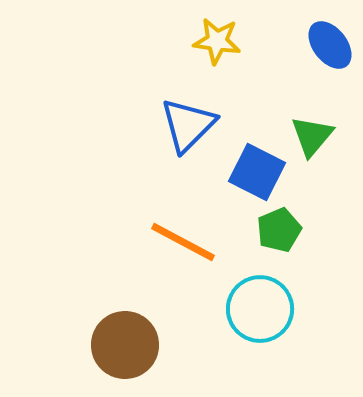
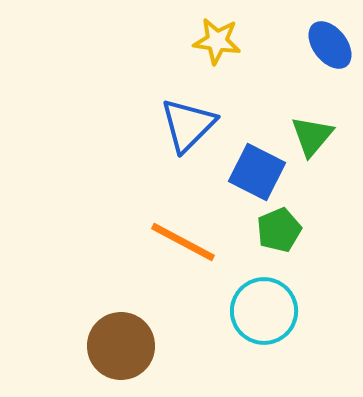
cyan circle: moved 4 px right, 2 px down
brown circle: moved 4 px left, 1 px down
